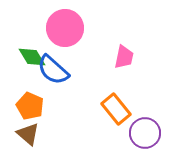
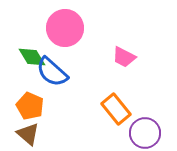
pink trapezoid: rotated 105 degrees clockwise
blue semicircle: moved 1 px left, 2 px down
